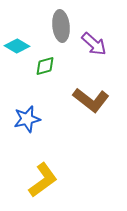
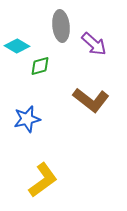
green diamond: moved 5 px left
